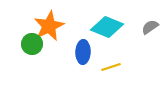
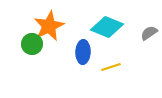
gray semicircle: moved 1 px left, 6 px down
